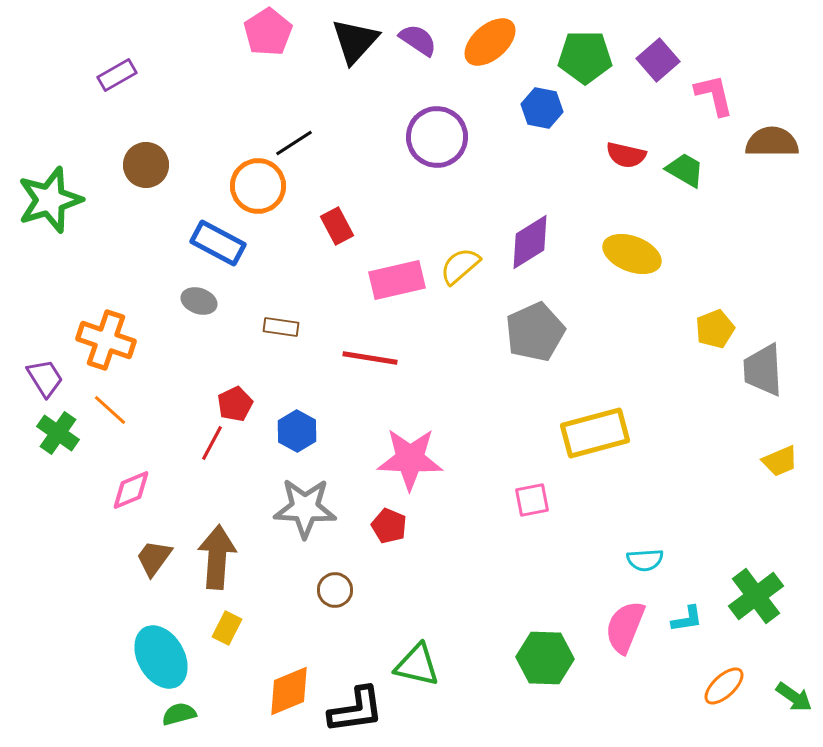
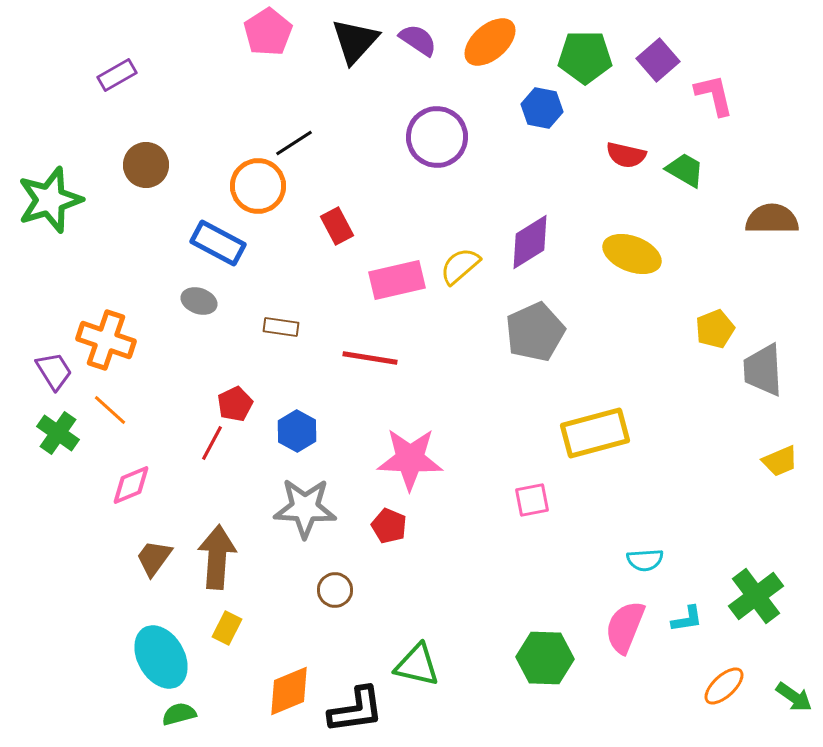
brown semicircle at (772, 142): moved 77 px down
purple trapezoid at (45, 378): moved 9 px right, 7 px up
pink diamond at (131, 490): moved 5 px up
